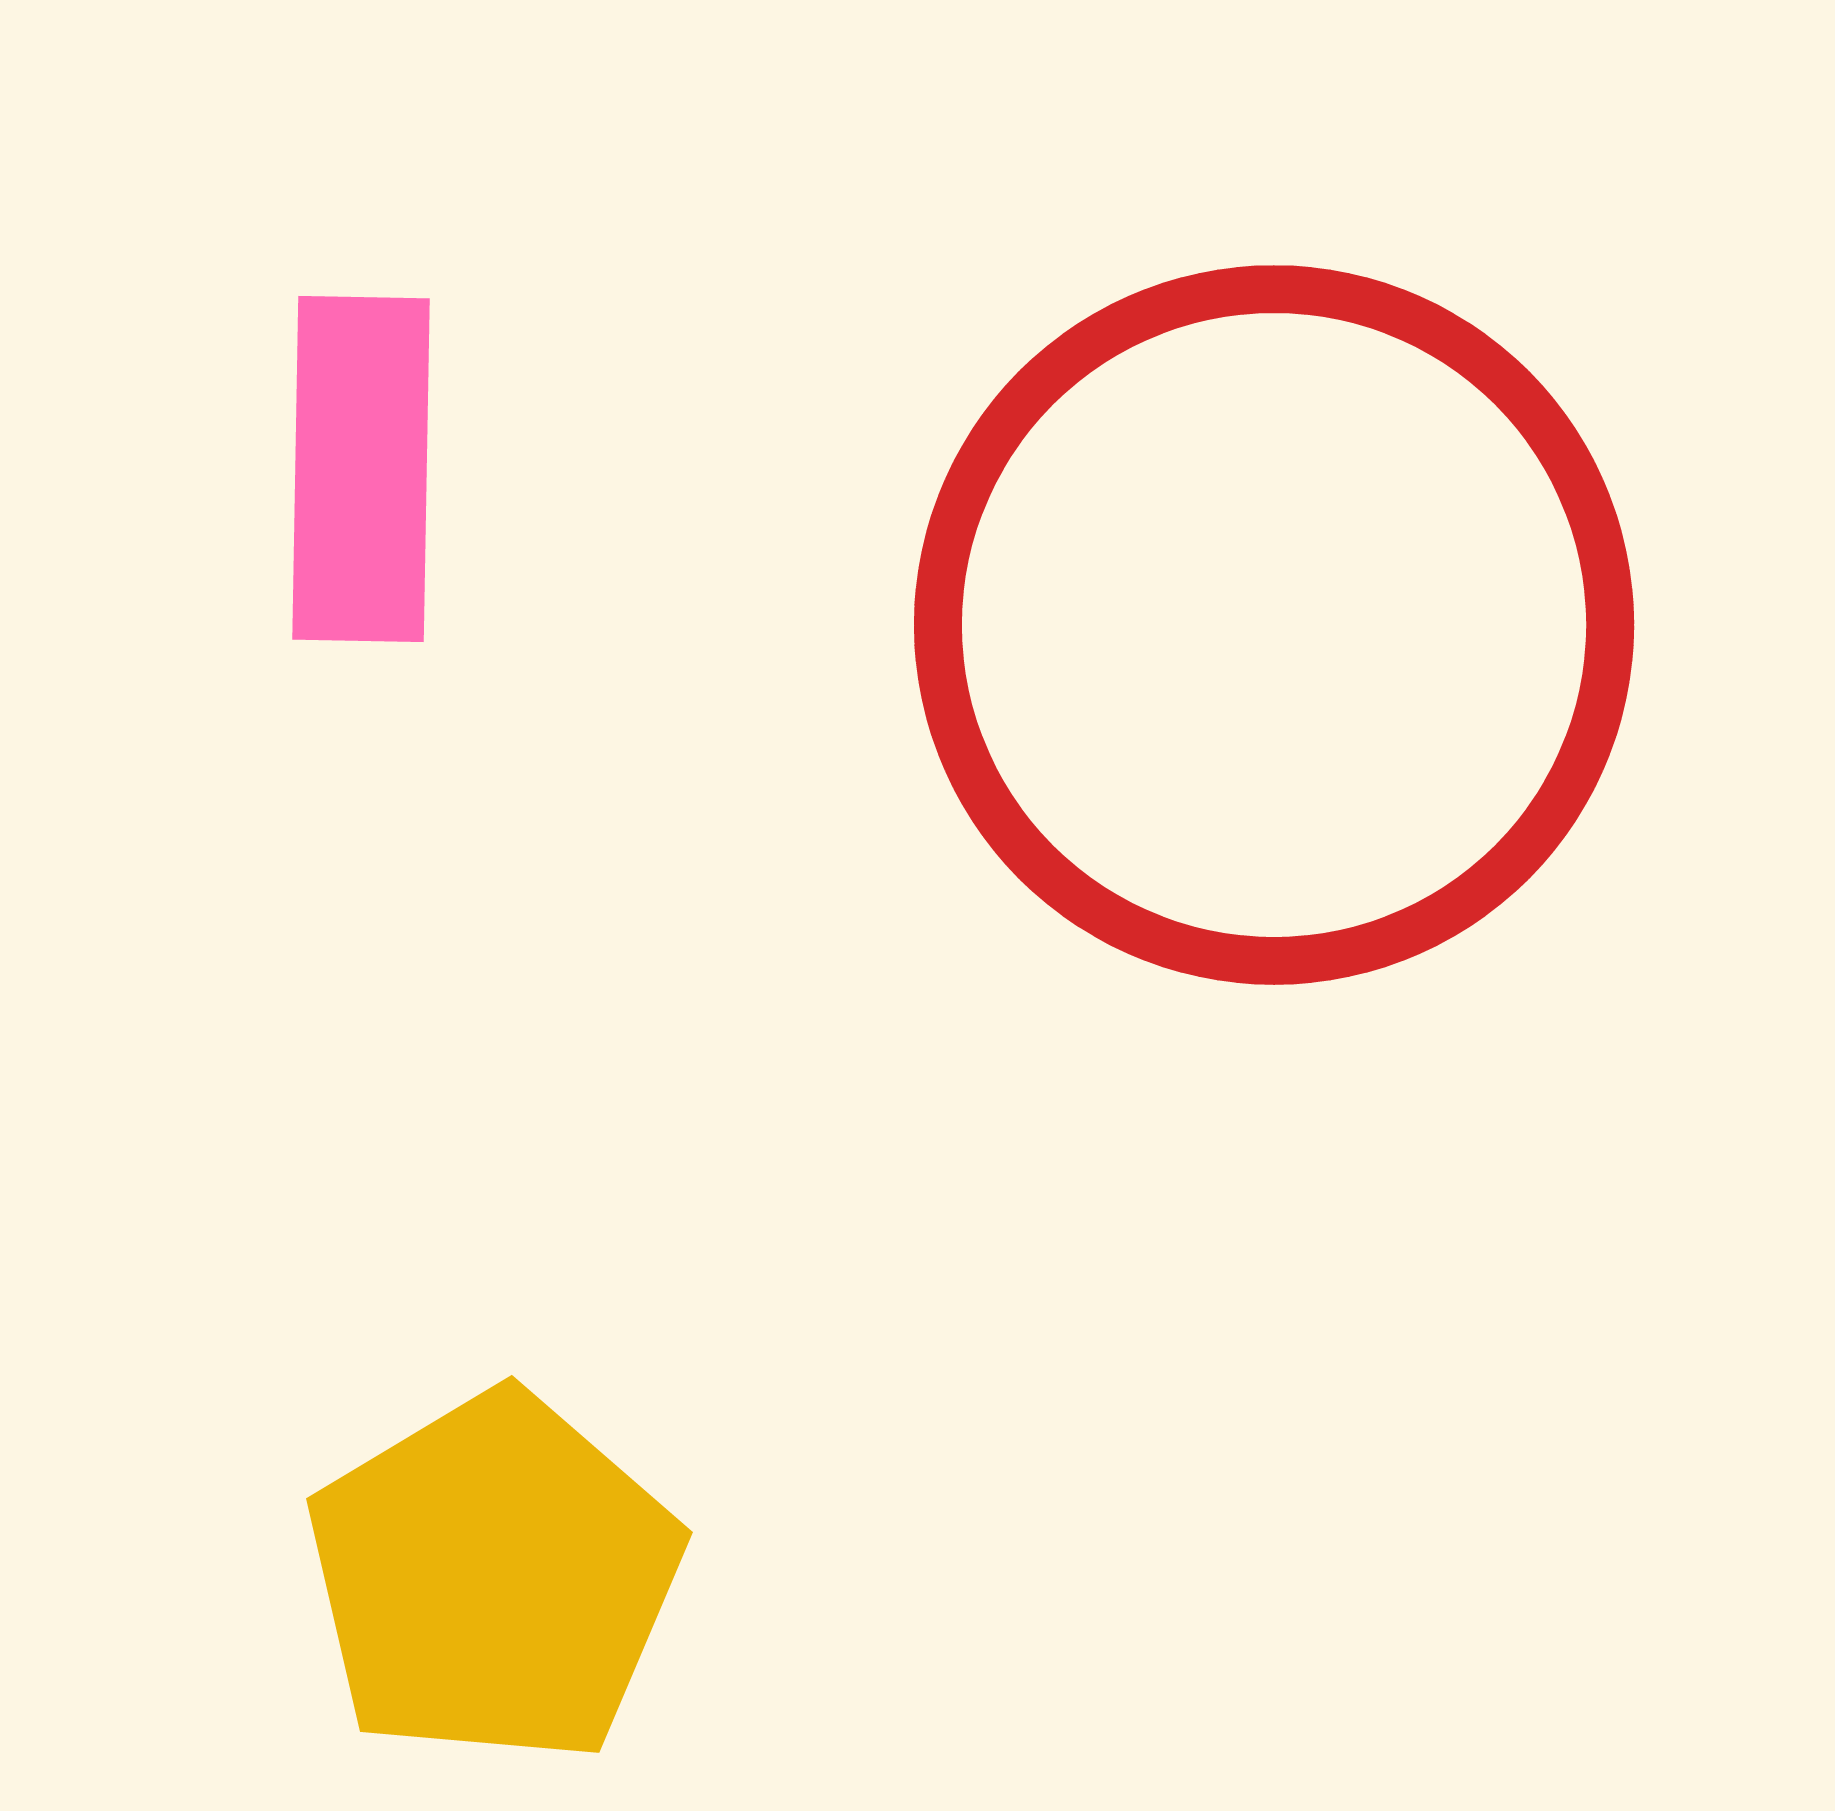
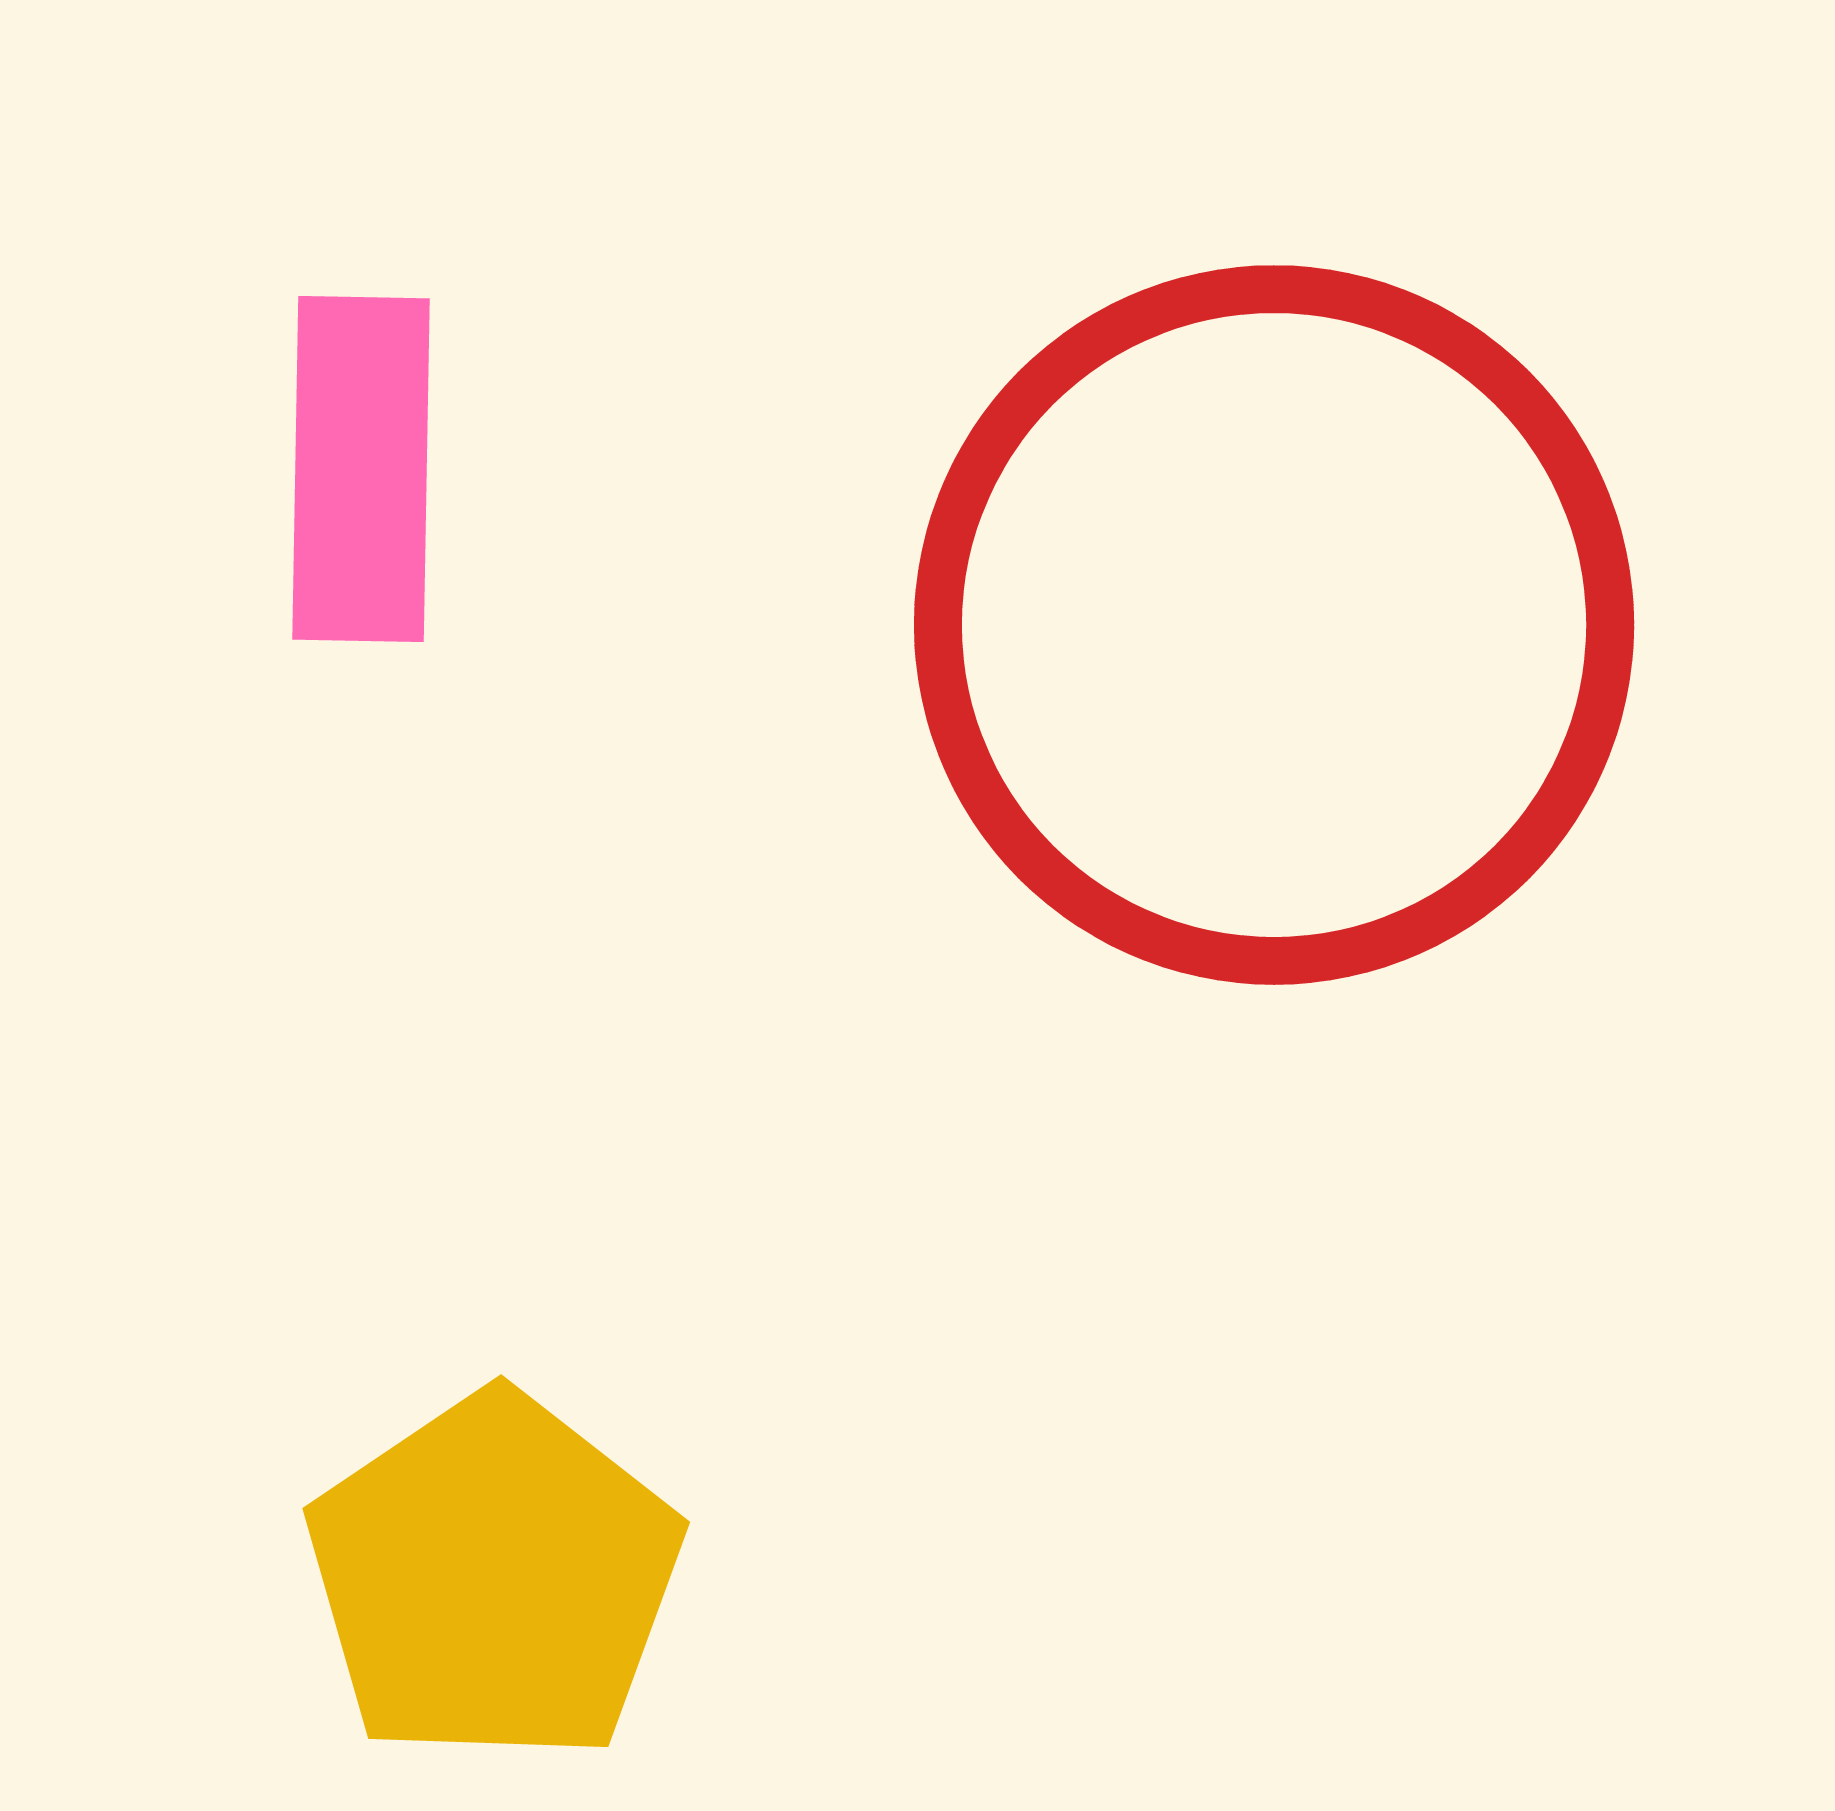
yellow pentagon: rotated 3 degrees counterclockwise
